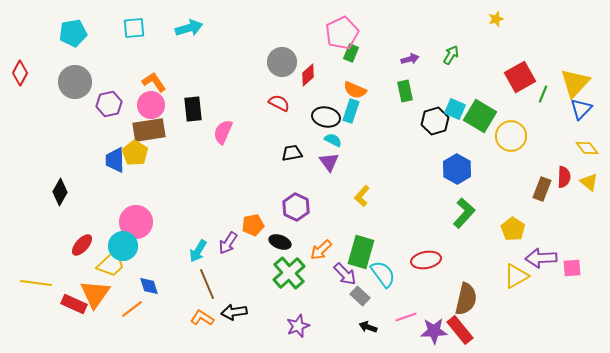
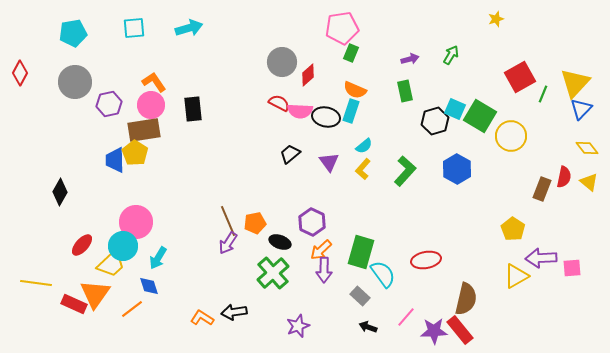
pink pentagon at (342, 33): moved 5 px up; rotated 16 degrees clockwise
brown rectangle at (149, 130): moved 5 px left
pink semicircle at (223, 132): moved 77 px right, 21 px up; rotated 110 degrees counterclockwise
cyan semicircle at (333, 140): moved 31 px right, 6 px down; rotated 114 degrees clockwise
black trapezoid at (292, 153): moved 2 px left, 1 px down; rotated 30 degrees counterclockwise
red semicircle at (564, 177): rotated 10 degrees clockwise
yellow L-shape at (362, 196): moved 1 px right, 27 px up
purple hexagon at (296, 207): moved 16 px right, 15 px down
green L-shape at (464, 213): moved 59 px left, 42 px up
orange pentagon at (253, 225): moved 2 px right, 2 px up
cyan arrow at (198, 251): moved 40 px left, 7 px down
green cross at (289, 273): moved 16 px left
purple arrow at (345, 274): moved 21 px left, 4 px up; rotated 45 degrees clockwise
brown line at (207, 284): moved 21 px right, 63 px up
pink line at (406, 317): rotated 30 degrees counterclockwise
